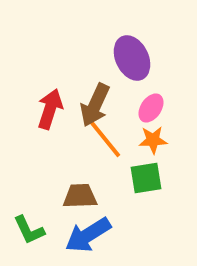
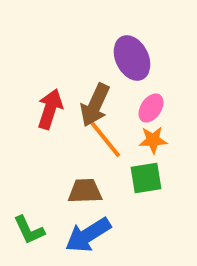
brown trapezoid: moved 5 px right, 5 px up
